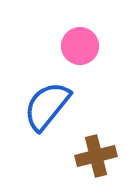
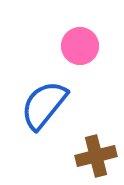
blue semicircle: moved 3 px left, 1 px up
